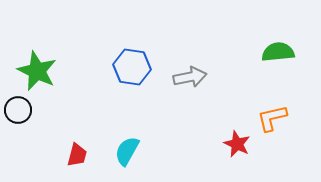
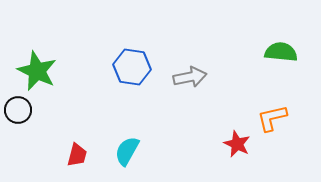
green semicircle: moved 3 px right; rotated 12 degrees clockwise
